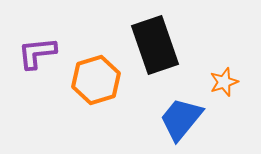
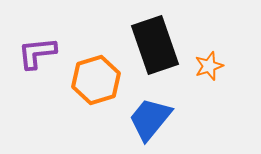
orange star: moved 15 px left, 16 px up
blue trapezoid: moved 31 px left
